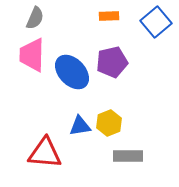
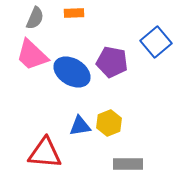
orange rectangle: moved 35 px left, 3 px up
blue square: moved 20 px down
pink trapezoid: rotated 48 degrees counterclockwise
purple pentagon: rotated 24 degrees clockwise
blue ellipse: rotated 15 degrees counterclockwise
gray rectangle: moved 8 px down
